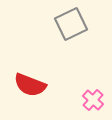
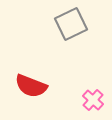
red semicircle: moved 1 px right, 1 px down
